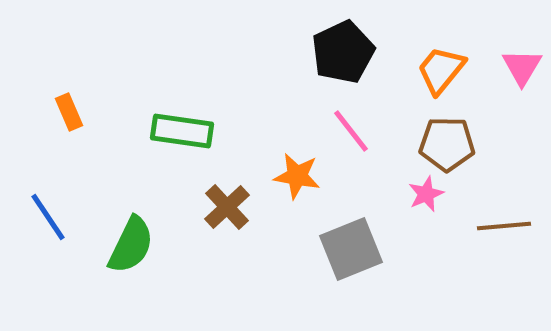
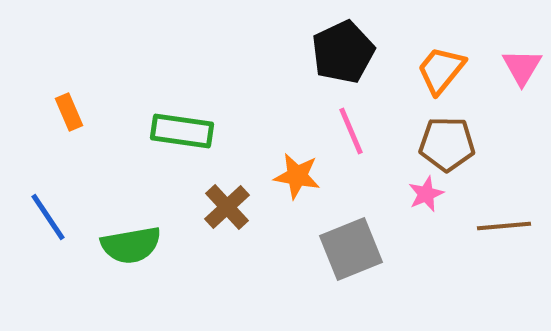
pink line: rotated 15 degrees clockwise
green semicircle: rotated 54 degrees clockwise
